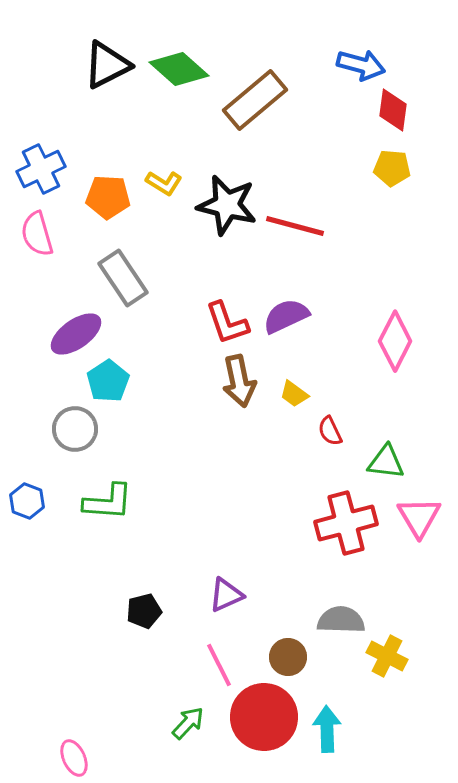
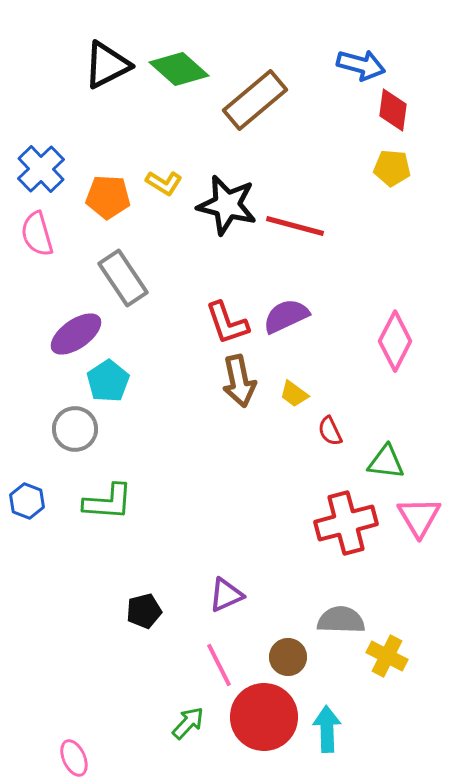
blue cross: rotated 18 degrees counterclockwise
